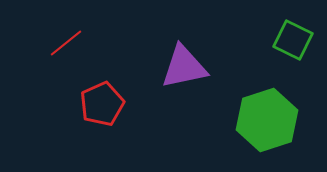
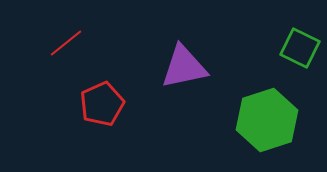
green square: moved 7 px right, 8 px down
